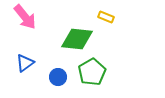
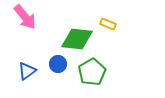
yellow rectangle: moved 2 px right, 7 px down
blue triangle: moved 2 px right, 8 px down
blue circle: moved 13 px up
